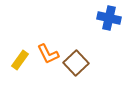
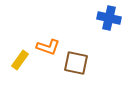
orange L-shape: moved 7 px up; rotated 45 degrees counterclockwise
brown square: rotated 35 degrees counterclockwise
